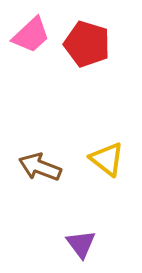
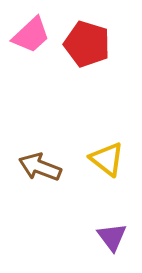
purple triangle: moved 31 px right, 7 px up
